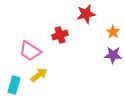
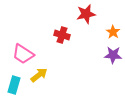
red cross: moved 2 px right; rotated 35 degrees clockwise
pink trapezoid: moved 7 px left, 3 px down
